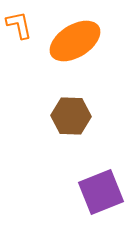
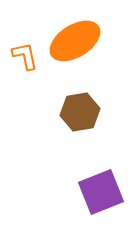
orange L-shape: moved 6 px right, 31 px down
brown hexagon: moved 9 px right, 4 px up; rotated 12 degrees counterclockwise
